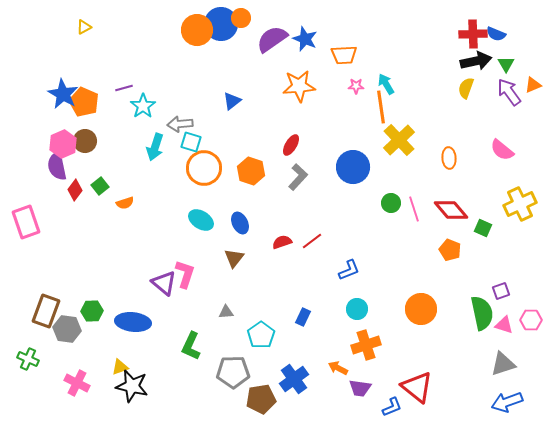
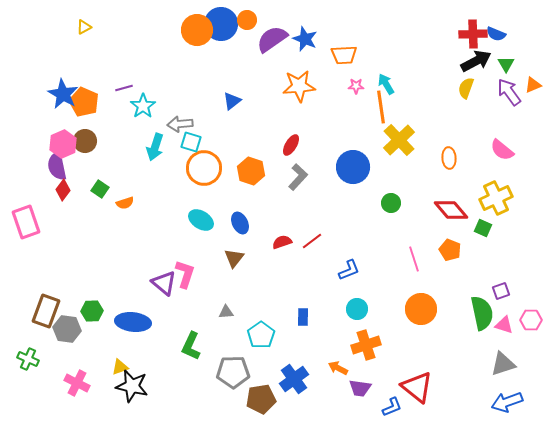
orange circle at (241, 18): moved 6 px right, 2 px down
black arrow at (476, 61): rotated 16 degrees counterclockwise
green square at (100, 186): moved 3 px down; rotated 18 degrees counterclockwise
red diamond at (75, 190): moved 12 px left
yellow cross at (520, 204): moved 24 px left, 6 px up
pink line at (414, 209): moved 50 px down
blue rectangle at (303, 317): rotated 24 degrees counterclockwise
